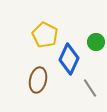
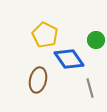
green circle: moved 2 px up
blue diamond: rotated 60 degrees counterclockwise
gray line: rotated 18 degrees clockwise
